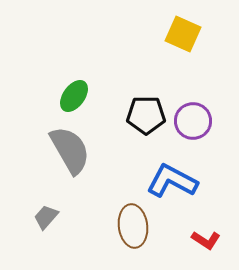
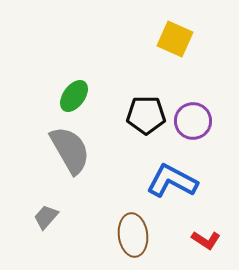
yellow square: moved 8 px left, 5 px down
brown ellipse: moved 9 px down
